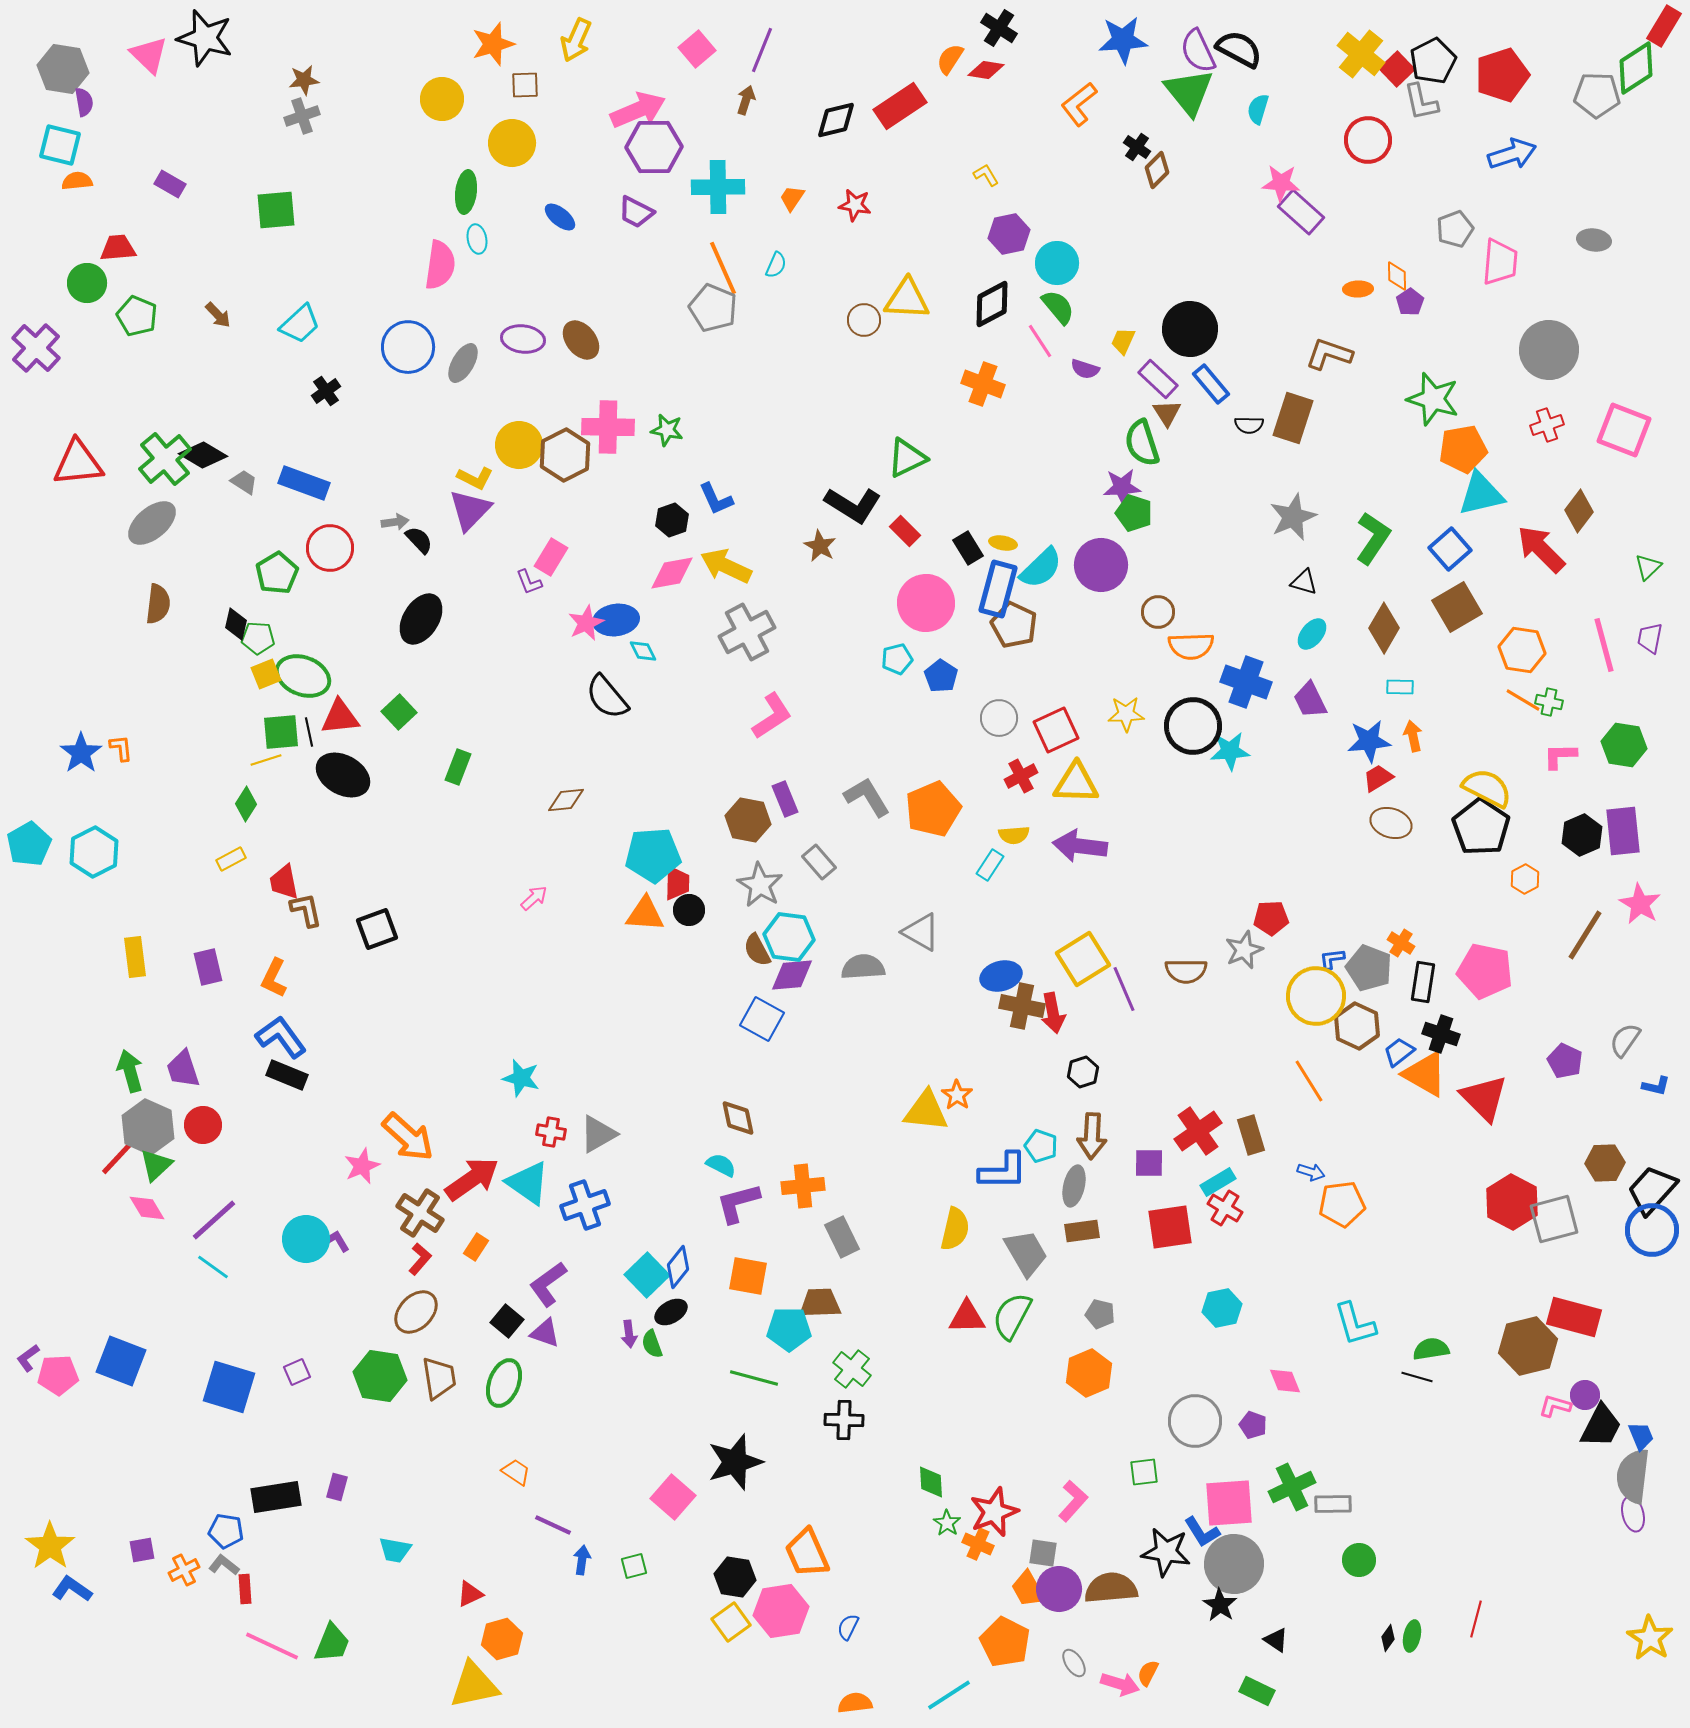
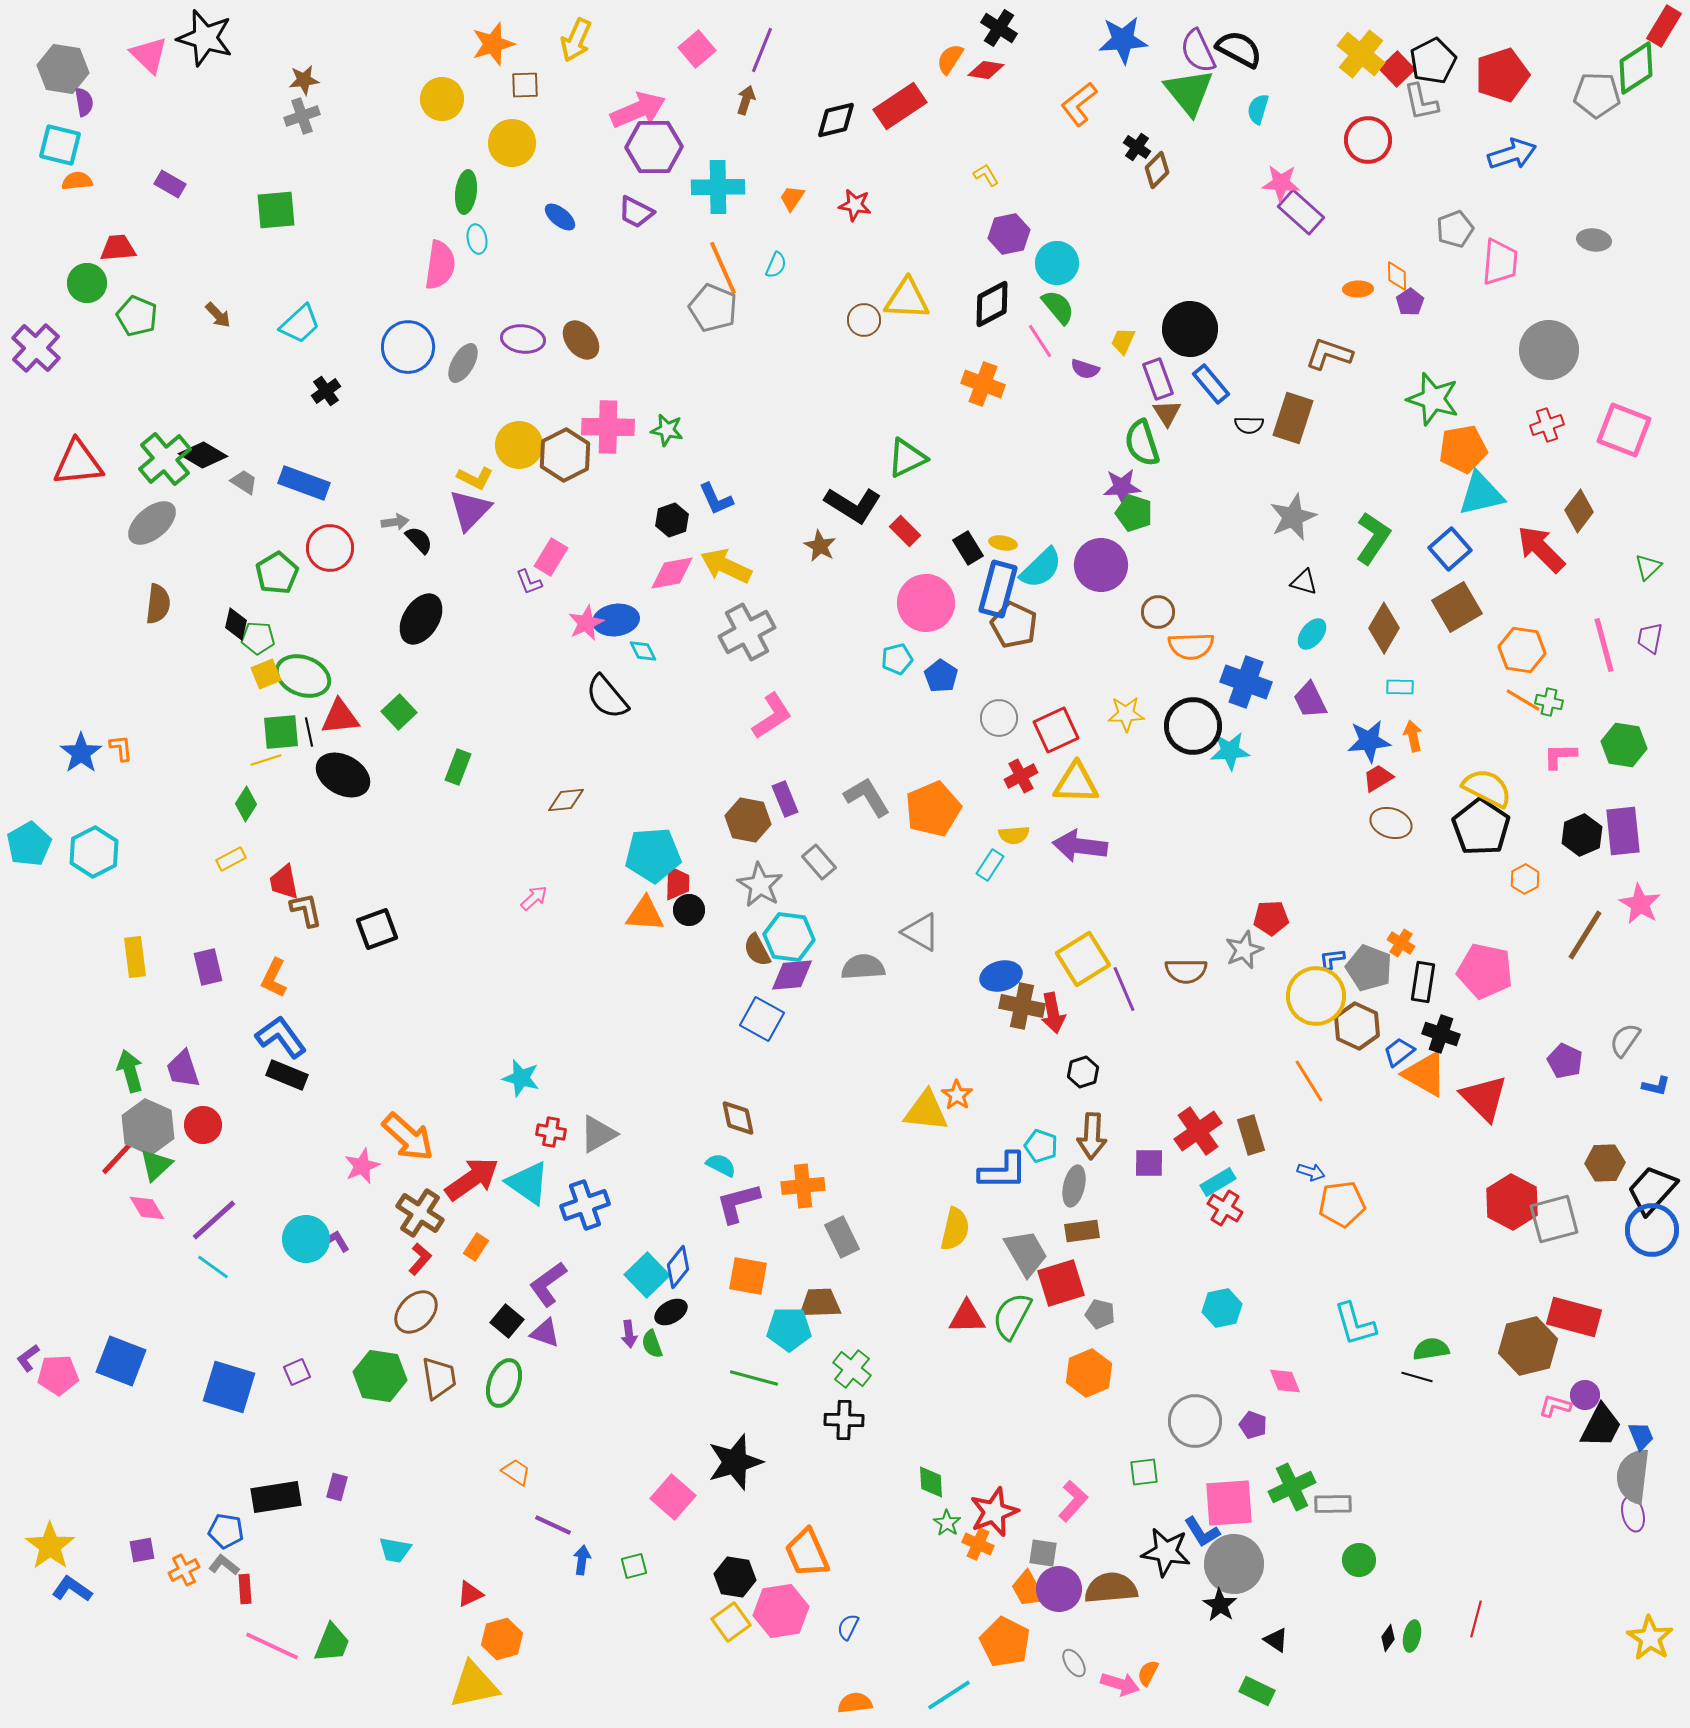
purple rectangle at (1158, 379): rotated 27 degrees clockwise
red square at (1170, 1227): moved 109 px left, 56 px down; rotated 9 degrees counterclockwise
